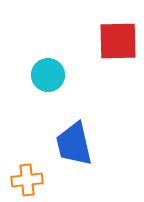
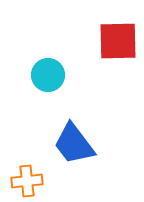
blue trapezoid: rotated 24 degrees counterclockwise
orange cross: moved 1 px down
